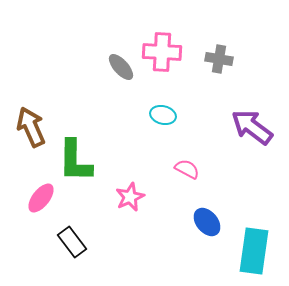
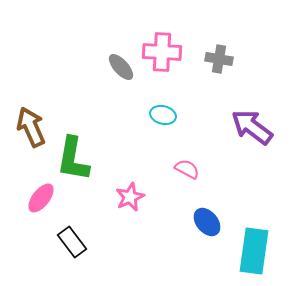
green L-shape: moved 2 px left, 2 px up; rotated 9 degrees clockwise
